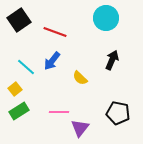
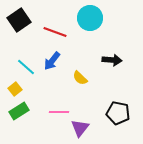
cyan circle: moved 16 px left
black arrow: rotated 72 degrees clockwise
